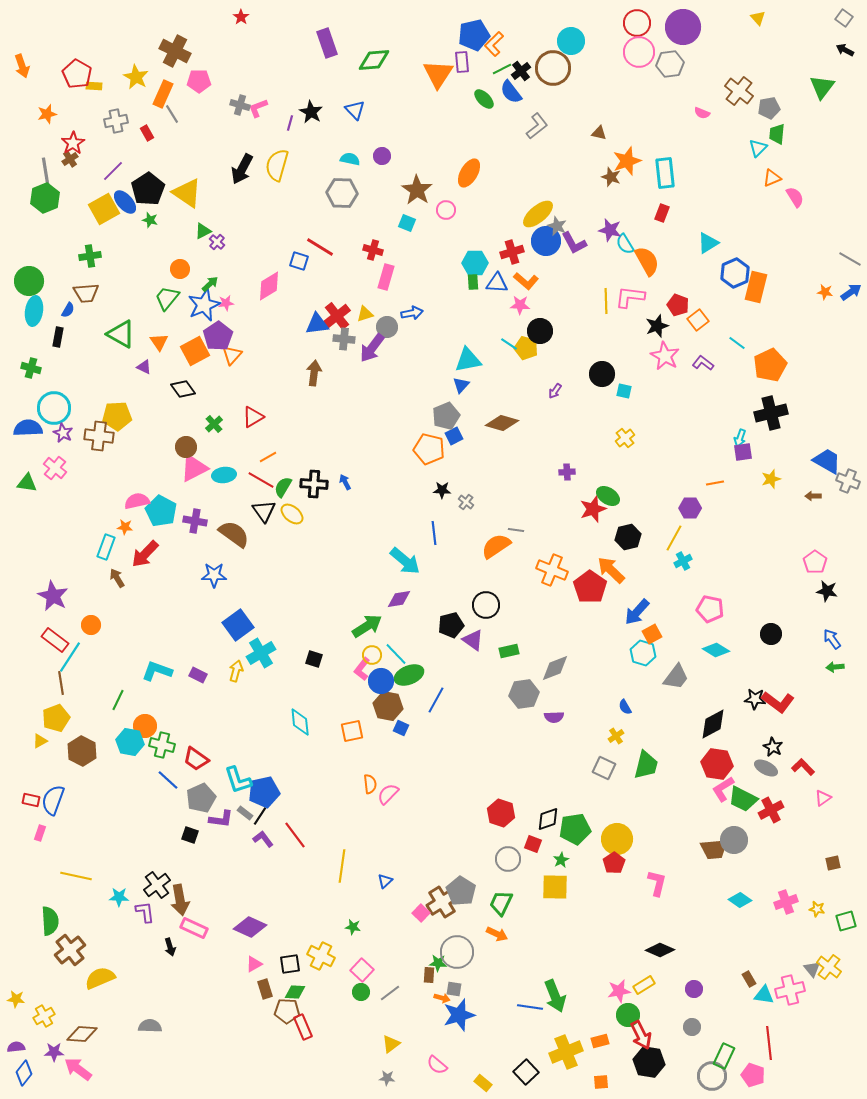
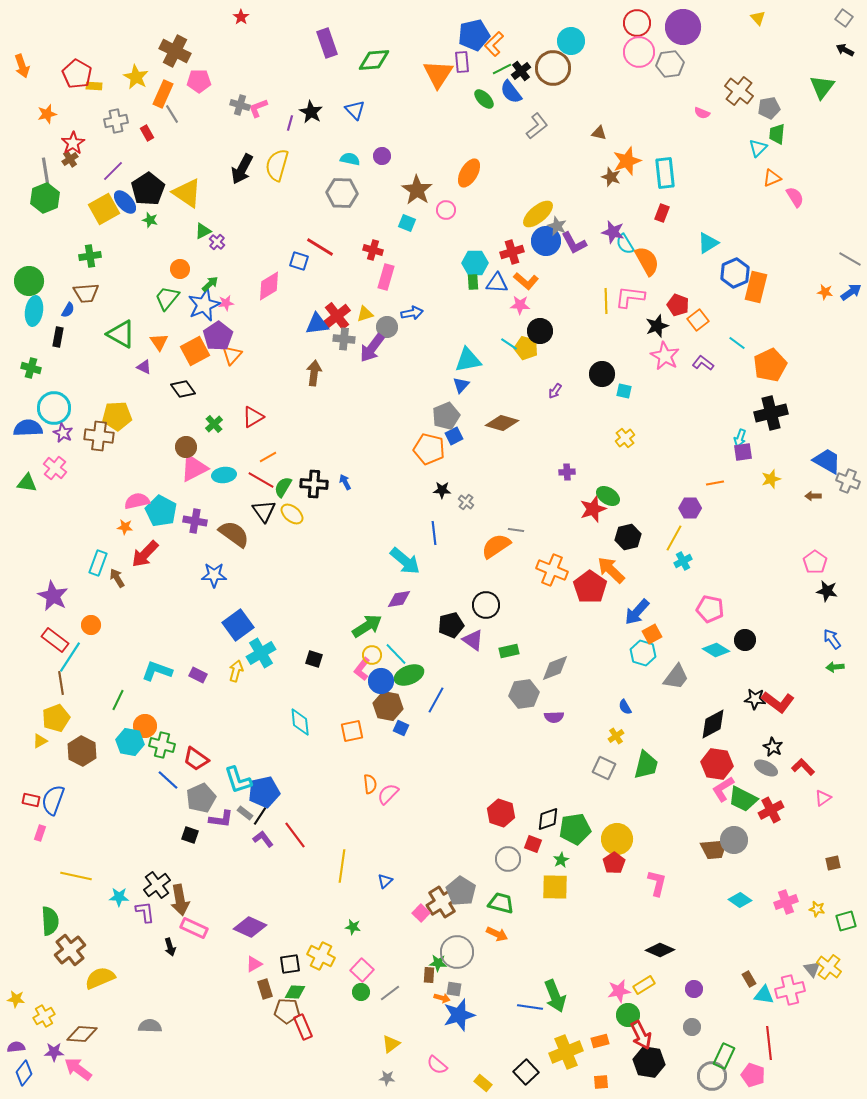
purple star at (610, 230): moved 3 px right, 2 px down
cyan rectangle at (106, 547): moved 8 px left, 16 px down
black circle at (771, 634): moved 26 px left, 6 px down
green trapezoid at (501, 903): rotated 80 degrees clockwise
